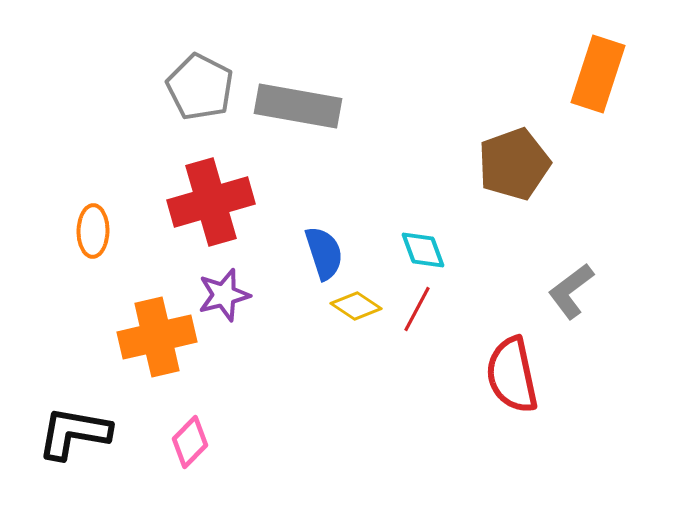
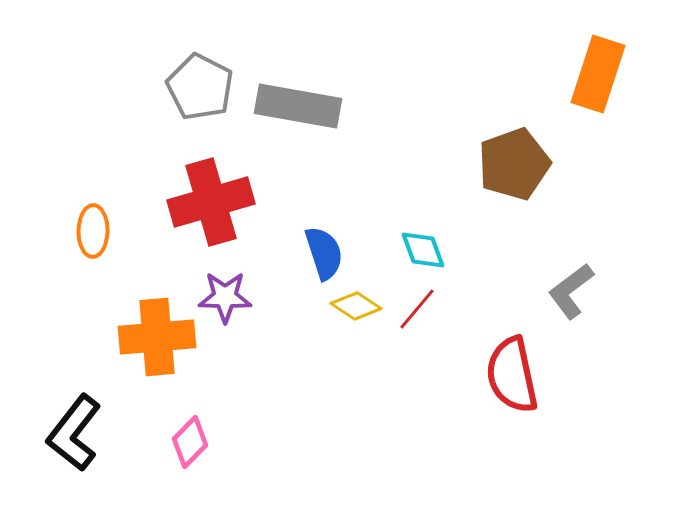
purple star: moved 1 px right, 2 px down; rotated 16 degrees clockwise
red line: rotated 12 degrees clockwise
orange cross: rotated 8 degrees clockwise
black L-shape: rotated 62 degrees counterclockwise
